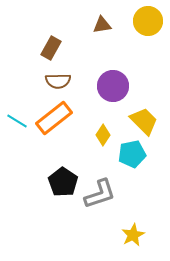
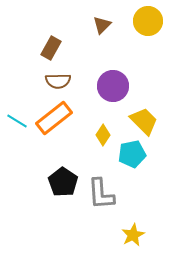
brown triangle: rotated 36 degrees counterclockwise
gray L-shape: moved 1 px right; rotated 104 degrees clockwise
